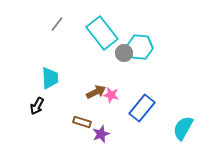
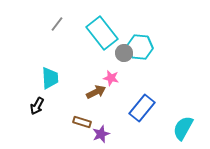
pink star: moved 17 px up
